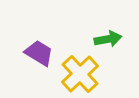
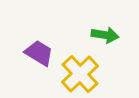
green arrow: moved 3 px left, 4 px up; rotated 20 degrees clockwise
